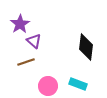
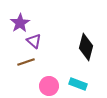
purple star: moved 1 px up
black diamond: rotated 8 degrees clockwise
pink circle: moved 1 px right
